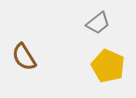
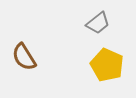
yellow pentagon: moved 1 px left, 1 px up
